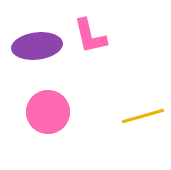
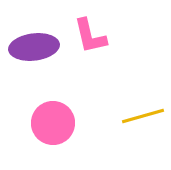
purple ellipse: moved 3 px left, 1 px down
pink circle: moved 5 px right, 11 px down
